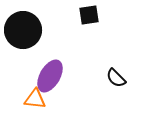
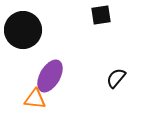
black square: moved 12 px right
black semicircle: rotated 85 degrees clockwise
